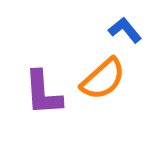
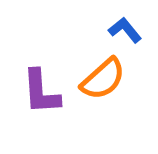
purple L-shape: moved 2 px left, 1 px up
